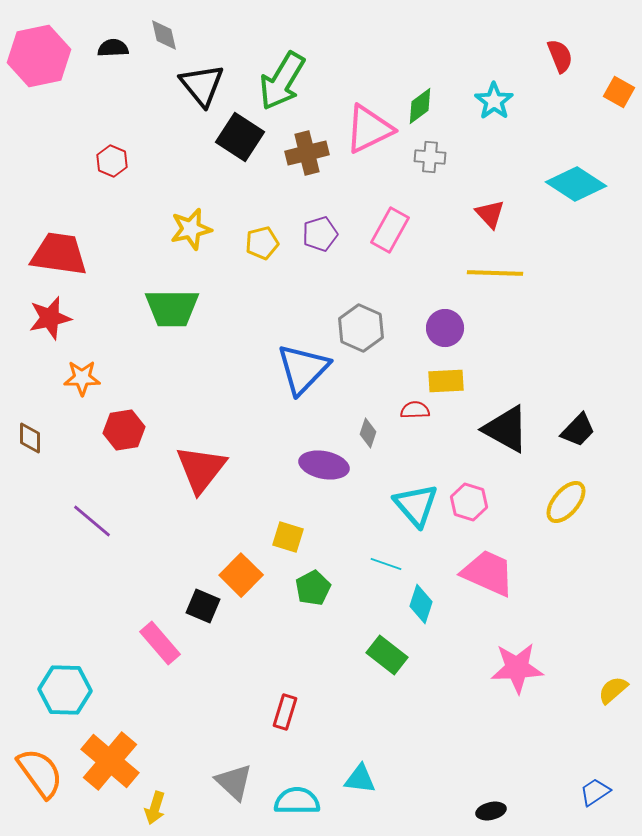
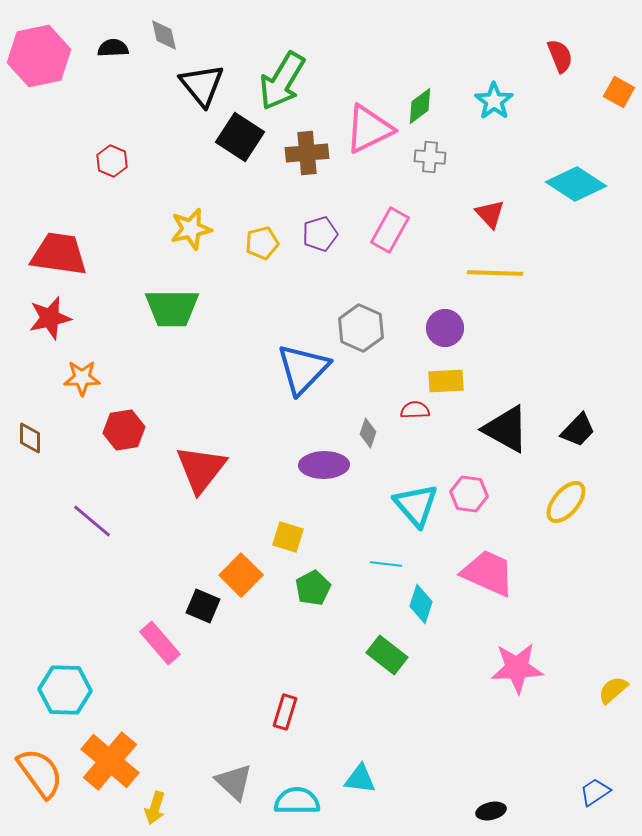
brown cross at (307, 153): rotated 9 degrees clockwise
purple ellipse at (324, 465): rotated 12 degrees counterclockwise
pink hexagon at (469, 502): moved 8 px up; rotated 9 degrees counterclockwise
cyan line at (386, 564): rotated 12 degrees counterclockwise
